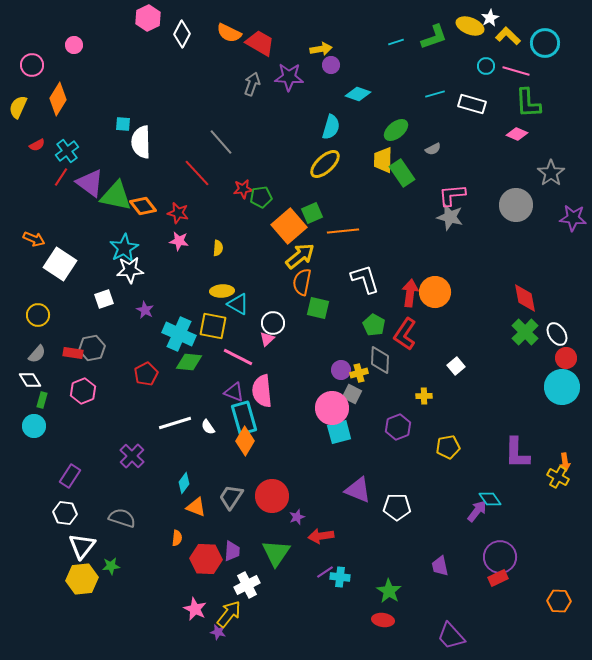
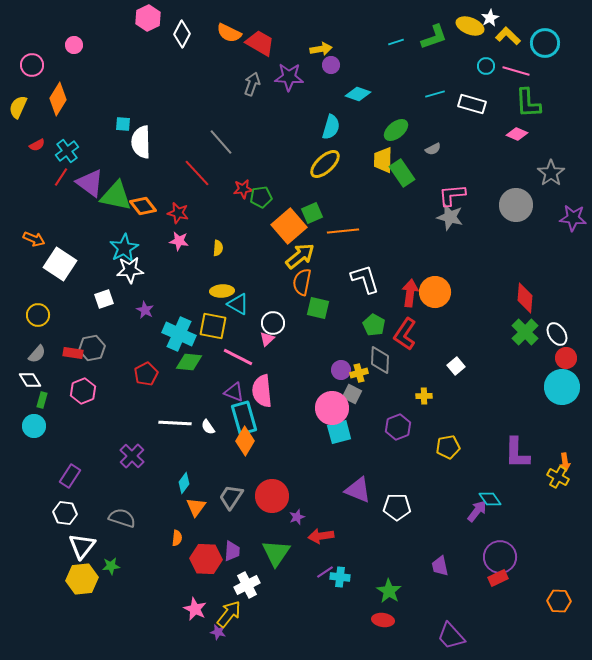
red diamond at (525, 298): rotated 16 degrees clockwise
white line at (175, 423): rotated 20 degrees clockwise
orange triangle at (196, 507): rotated 45 degrees clockwise
